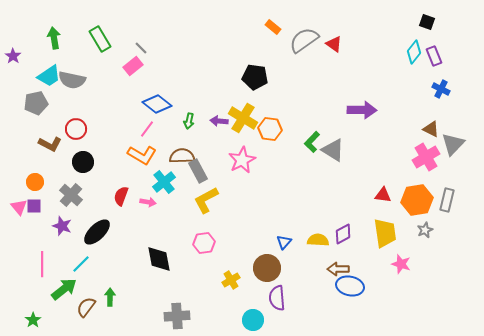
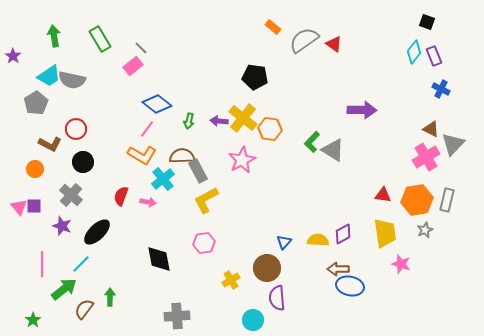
green arrow at (54, 38): moved 2 px up
gray pentagon at (36, 103): rotated 20 degrees counterclockwise
yellow cross at (243, 118): rotated 8 degrees clockwise
orange circle at (35, 182): moved 13 px up
cyan cross at (164, 182): moved 1 px left, 3 px up
brown semicircle at (86, 307): moved 2 px left, 2 px down
